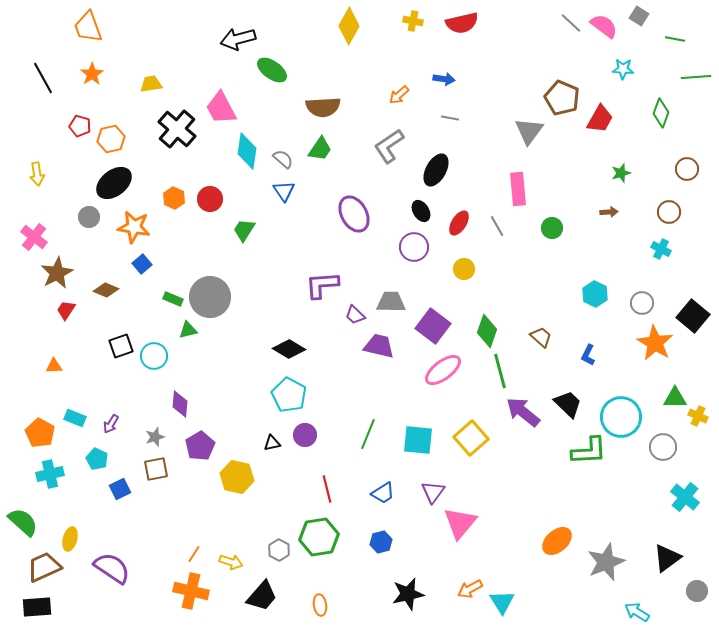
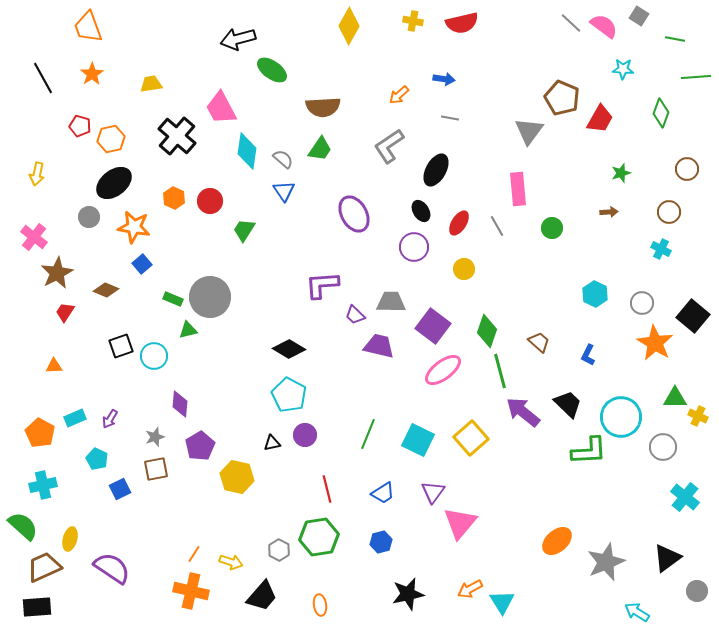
black cross at (177, 129): moved 7 px down
yellow arrow at (37, 174): rotated 20 degrees clockwise
red circle at (210, 199): moved 2 px down
red trapezoid at (66, 310): moved 1 px left, 2 px down
brown trapezoid at (541, 337): moved 2 px left, 5 px down
cyan rectangle at (75, 418): rotated 45 degrees counterclockwise
purple arrow at (111, 424): moved 1 px left, 5 px up
cyan square at (418, 440): rotated 20 degrees clockwise
cyan cross at (50, 474): moved 7 px left, 11 px down
green semicircle at (23, 522): moved 4 px down
